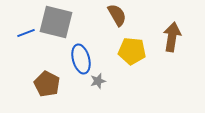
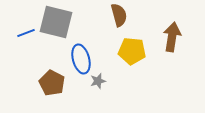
brown semicircle: moved 2 px right; rotated 15 degrees clockwise
brown pentagon: moved 5 px right, 1 px up
